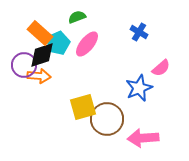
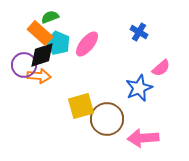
green semicircle: moved 27 px left
cyan pentagon: rotated 25 degrees counterclockwise
yellow square: moved 2 px left, 1 px up
